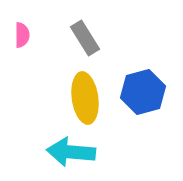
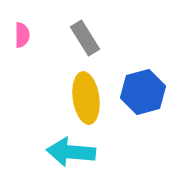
yellow ellipse: moved 1 px right
